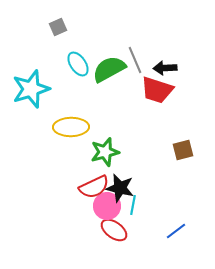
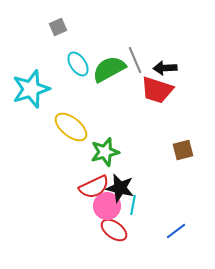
yellow ellipse: rotated 40 degrees clockwise
